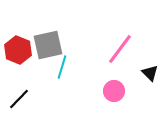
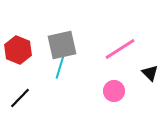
gray square: moved 14 px right
pink line: rotated 20 degrees clockwise
cyan line: moved 2 px left
black line: moved 1 px right, 1 px up
